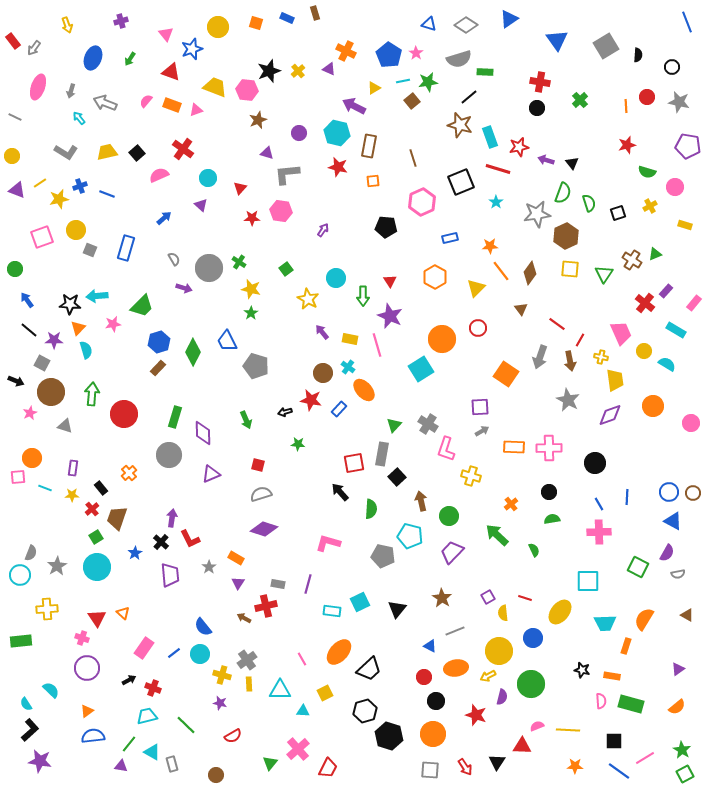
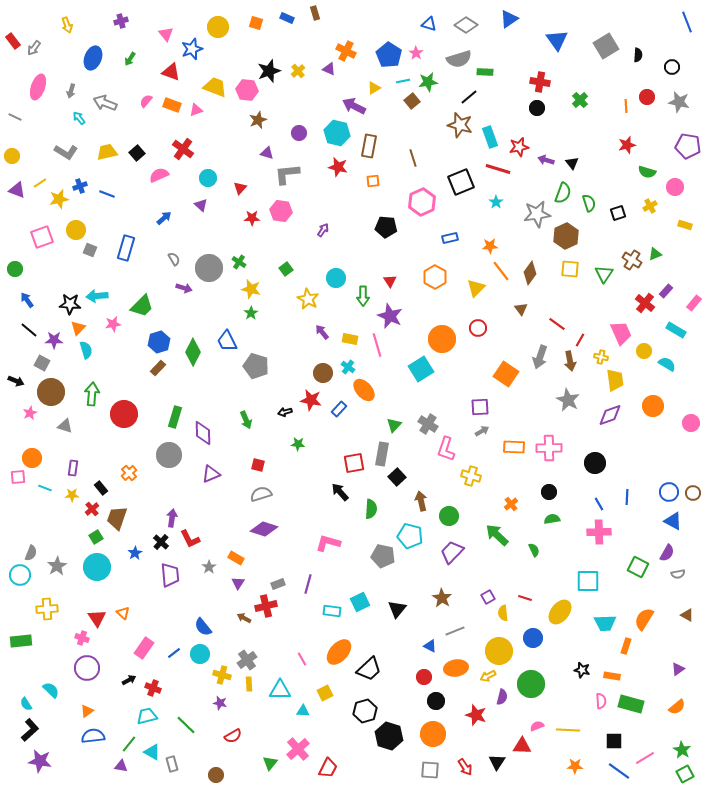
gray rectangle at (278, 584): rotated 32 degrees counterclockwise
